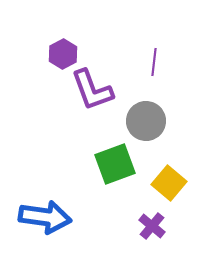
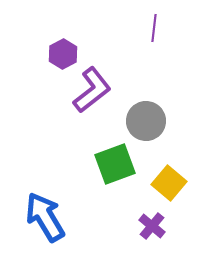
purple line: moved 34 px up
purple L-shape: rotated 108 degrees counterclockwise
blue arrow: rotated 129 degrees counterclockwise
